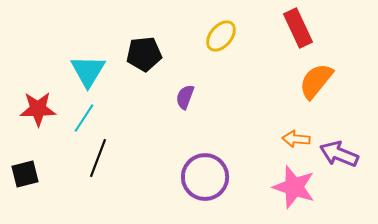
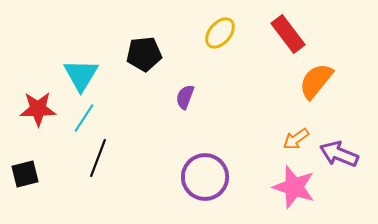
red rectangle: moved 10 px left, 6 px down; rotated 12 degrees counterclockwise
yellow ellipse: moved 1 px left, 3 px up
cyan triangle: moved 7 px left, 4 px down
orange arrow: rotated 40 degrees counterclockwise
